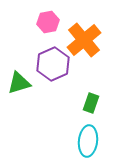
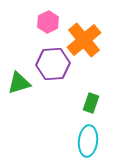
pink hexagon: rotated 15 degrees counterclockwise
purple hexagon: rotated 20 degrees clockwise
